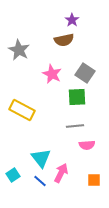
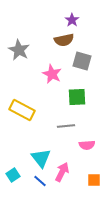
gray square: moved 3 px left, 12 px up; rotated 18 degrees counterclockwise
gray line: moved 9 px left
pink arrow: moved 1 px right, 1 px up
